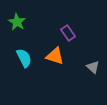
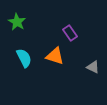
purple rectangle: moved 2 px right
gray triangle: rotated 16 degrees counterclockwise
